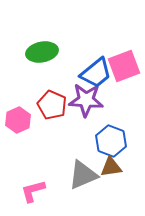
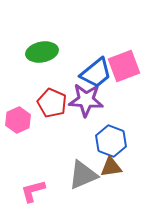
red pentagon: moved 2 px up
